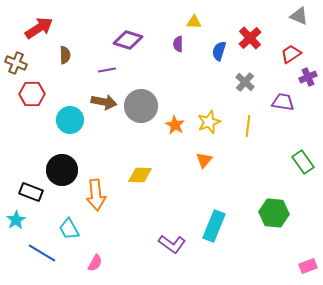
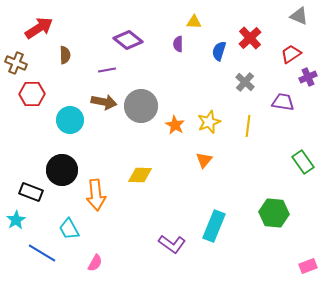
purple diamond: rotated 20 degrees clockwise
